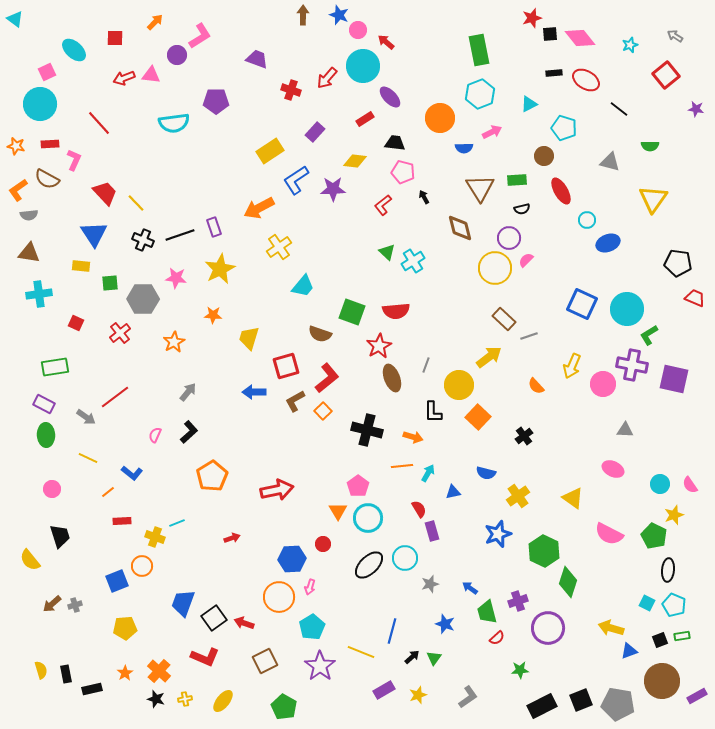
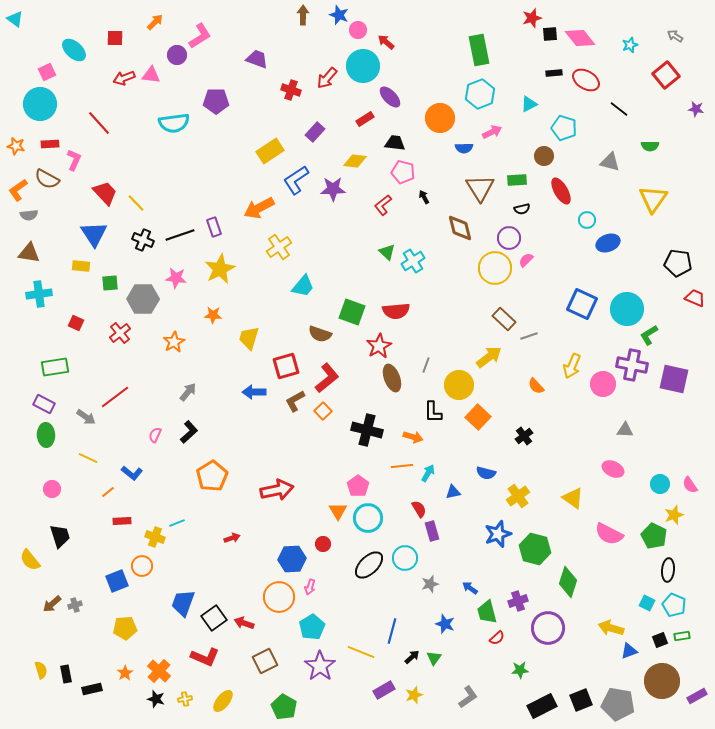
green hexagon at (544, 551): moved 9 px left, 2 px up; rotated 12 degrees counterclockwise
yellow star at (418, 695): moved 4 px left
